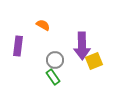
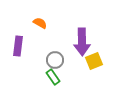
orange semicircle: moved 3 px left, 2 px up
purple arrow: moved 4 px up
